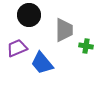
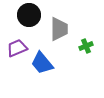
gray trapezoid: moved 5 px left, 1 px up
green cross: rotated 32 degrees counterclockwise
